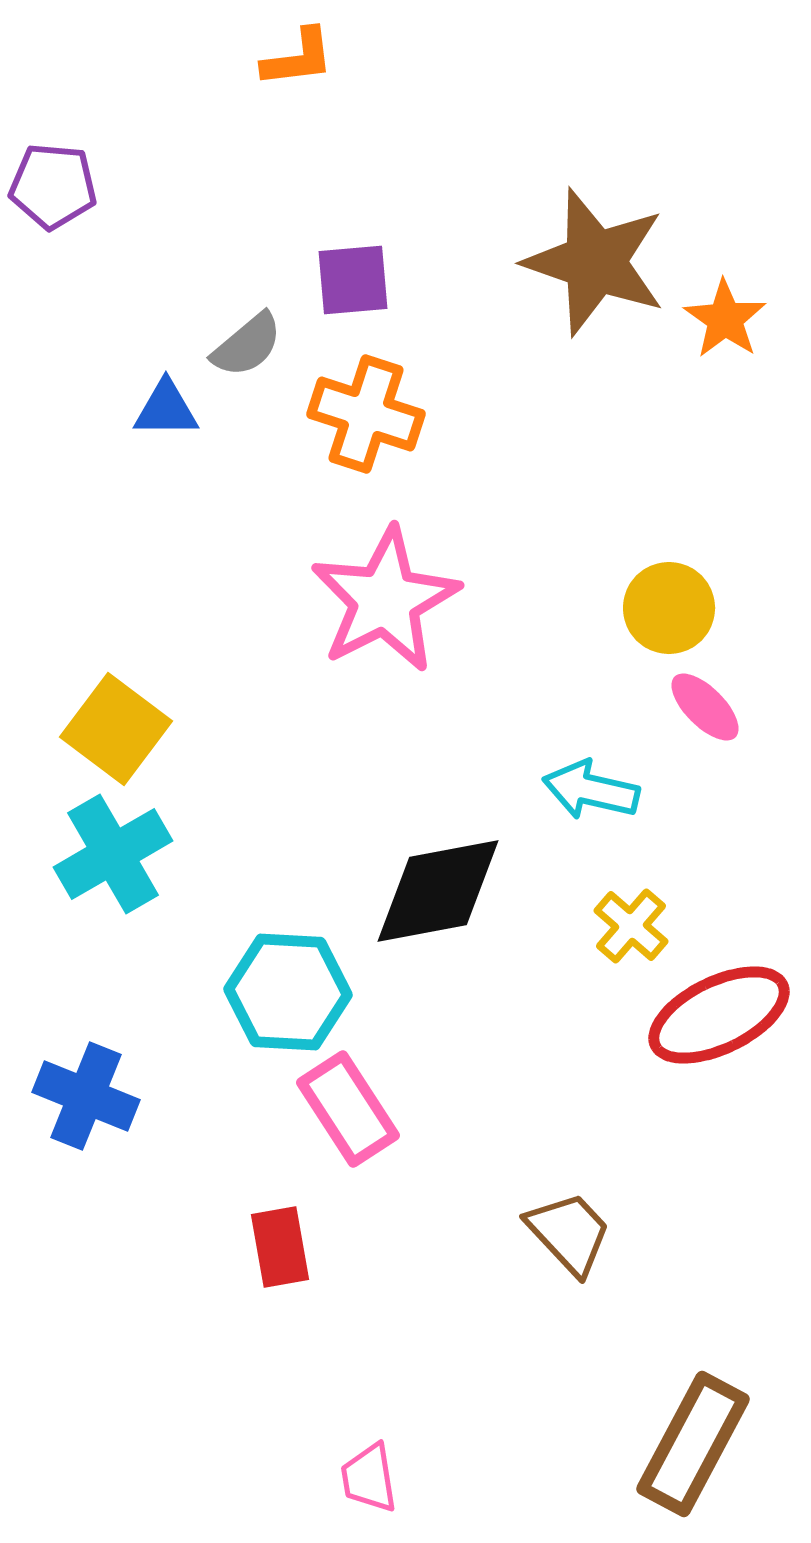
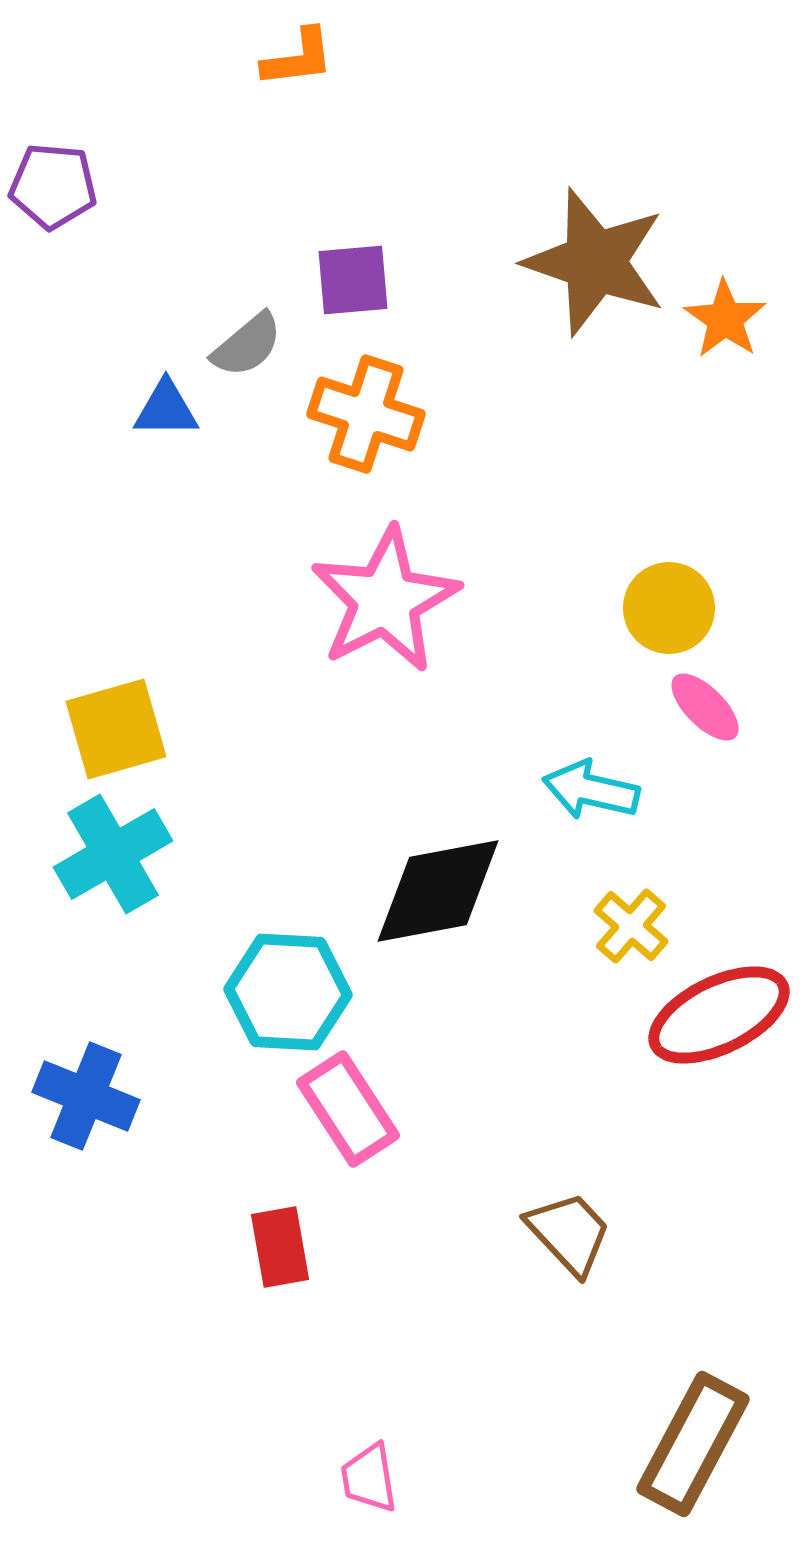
yellow square: rotated 37 degrees clockwise
